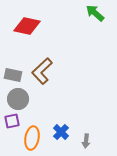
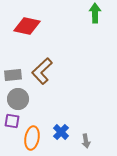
green arrow: rotated 48 degrees clockwise
gray rectangle: rotated 18 degrees counterclockwise
purple square: rotated 21 degrees clockwise
gray arrow: rotated 16 degrees counterclockwise
